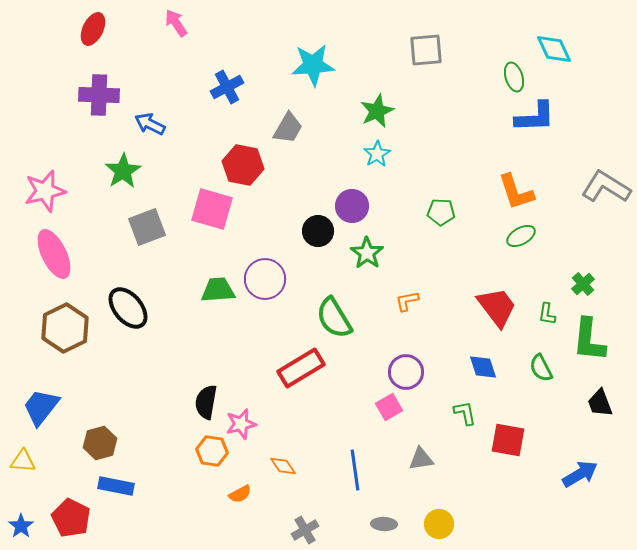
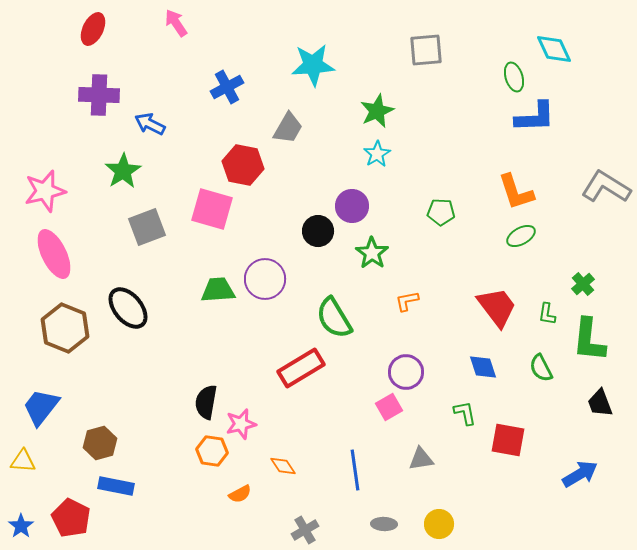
green star at (367, 253): moved 5 px right
brown hexagon at (65, 328): rotated 12 degrees counterclockwise
